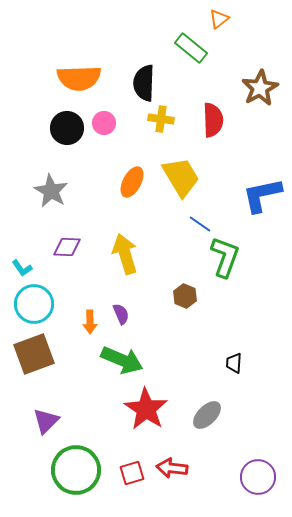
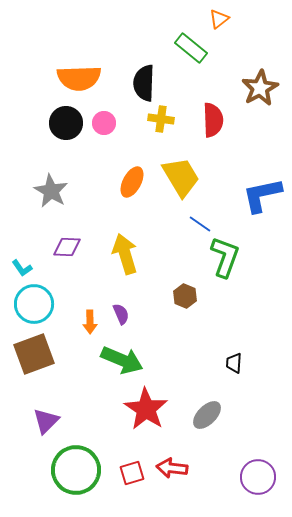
black circle: moved 1 px left, 5 px up
